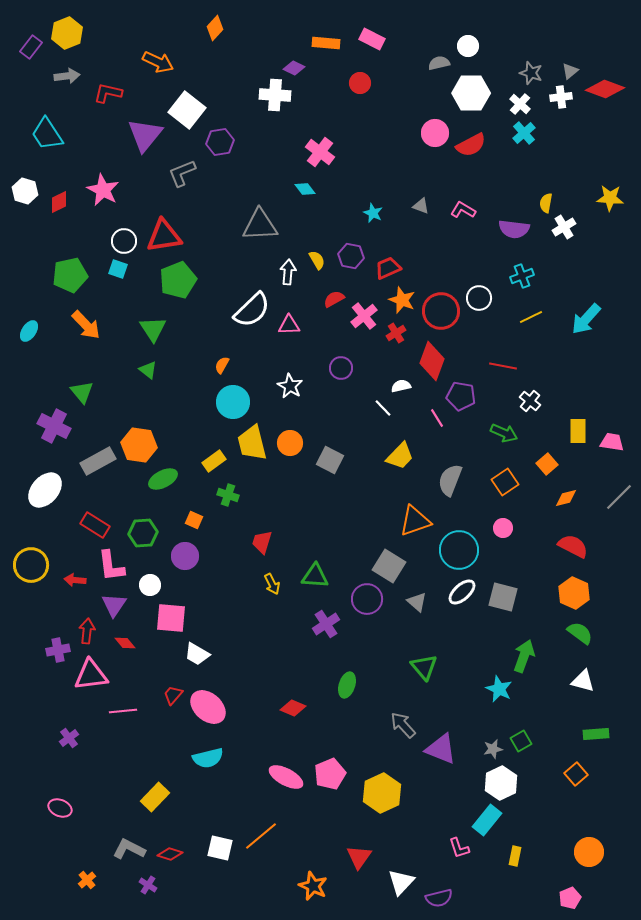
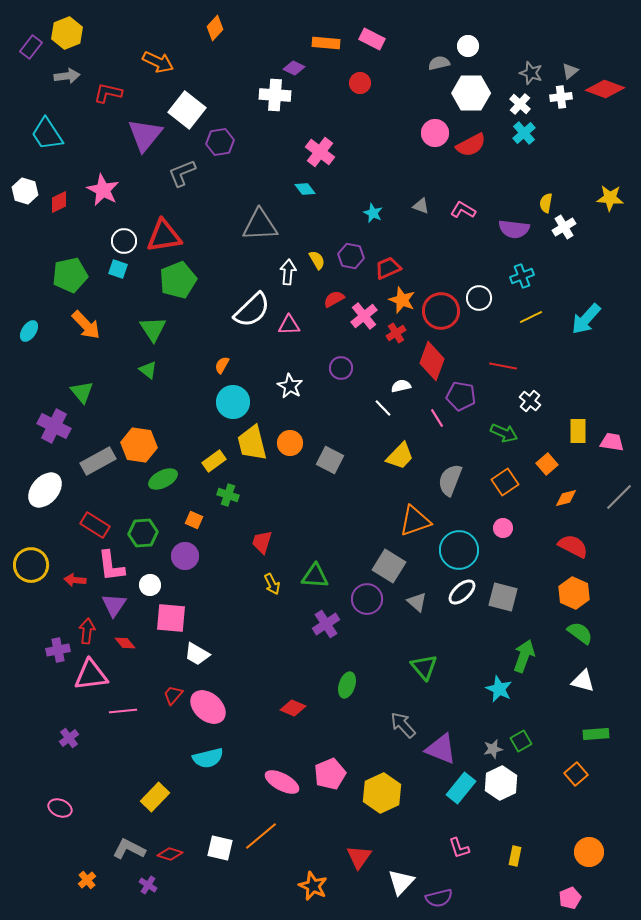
pink ellipse at (286, 777): moved 4 px left, 5 px down
cyan rectangle at (487, 820): moved 26 px left, 32 px up
